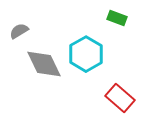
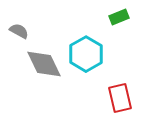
green rectangle: moved 2 px right, 1 px up; rotated 42 degrees counterclockwise
gray semicircle: rotated 60 degrees clockwise
red rectangle: rotated 36 degrees clockwise
